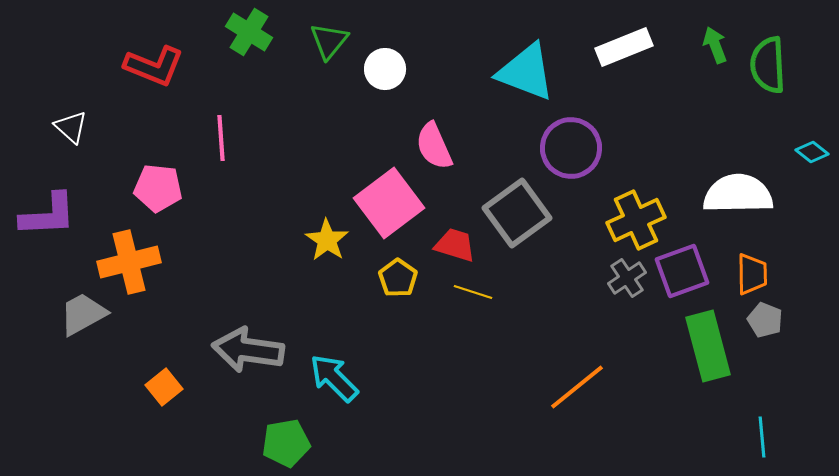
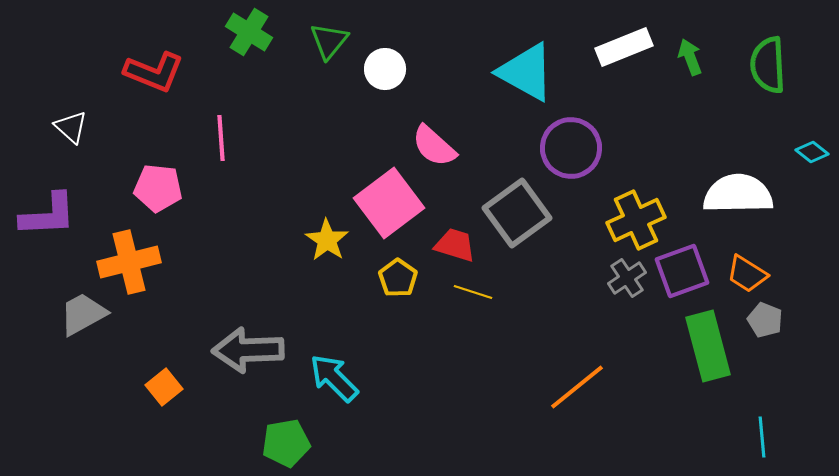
green arrow: moved 25 px left, 12 px down
red L-shape: moved 6 px down
cyan triangle: rotated 8 degrees clockwise
pink semicircle: rotated 24 degrees counterclockwise
orange trapezoid: moved 5 px left; rotated 123 degrees clockwise
gray arrow: rotated 10 degrees counterclockwise
